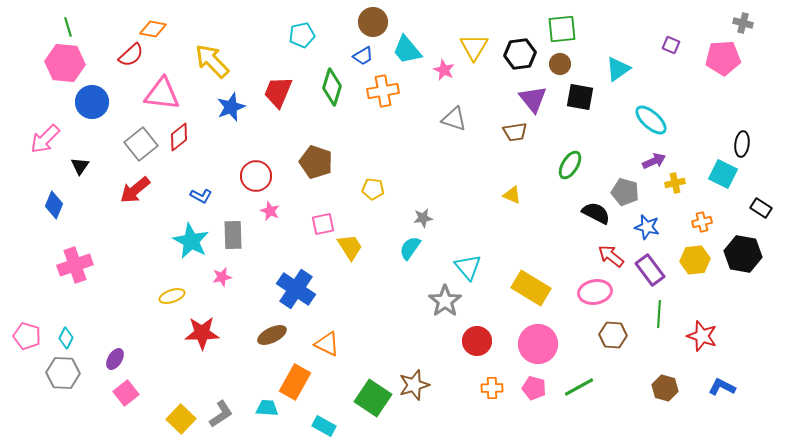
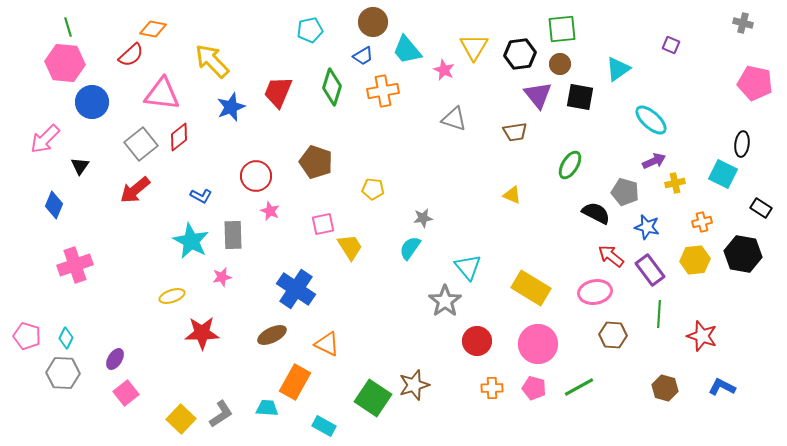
cyan pentagon at (302, 35): moved 8 px right, 5 px up
pink pentagon at (723, 58): moved 32 px right, 25 px down; rotated 16 degrees clockwise
purple triangle at (533, 99): moved 5 px right, 4 px up
